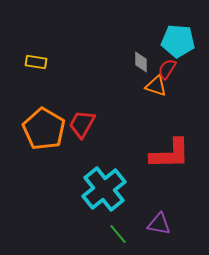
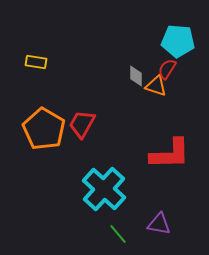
gray diamond: moved 5 px left, 14 px down
cyan cross: rotated 9 degrees counterclockwise
